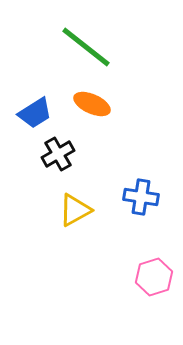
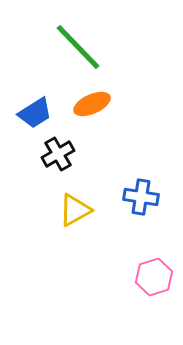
green line: moved 8 px left; rotated 8 degrees clockwise
orange ellipse: rotated 48 degrees counterclockwise
